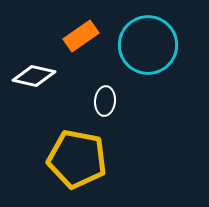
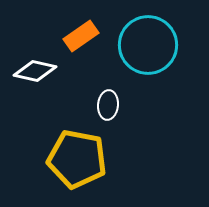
white diamond: moved 1 px right, 5 px up
white ellipse: moved 3 px right, 4 px down
